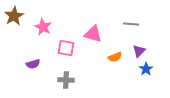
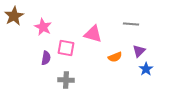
purple semicircle: moved 13 px right, 6 px up; rotated 64 degrees counterclockwise
